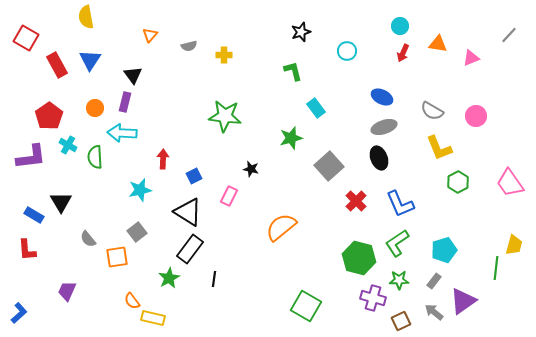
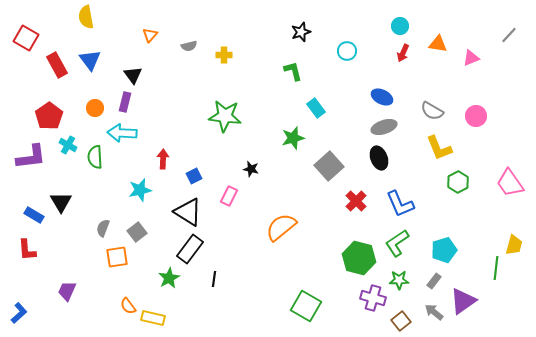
blue triangle at (90, 60): rotated 10 degrees counterclockwise
green star at (291, 138): moved 2 px right
gray semicircle at (88, 239): moved 15 px right, 11 px up; rotated 60 degrees clockwise
orange semicircle at (132, 301): moved 4 px left, 5 px down
brown square at (401, 321): rotated 12 degrees counterclockwise
